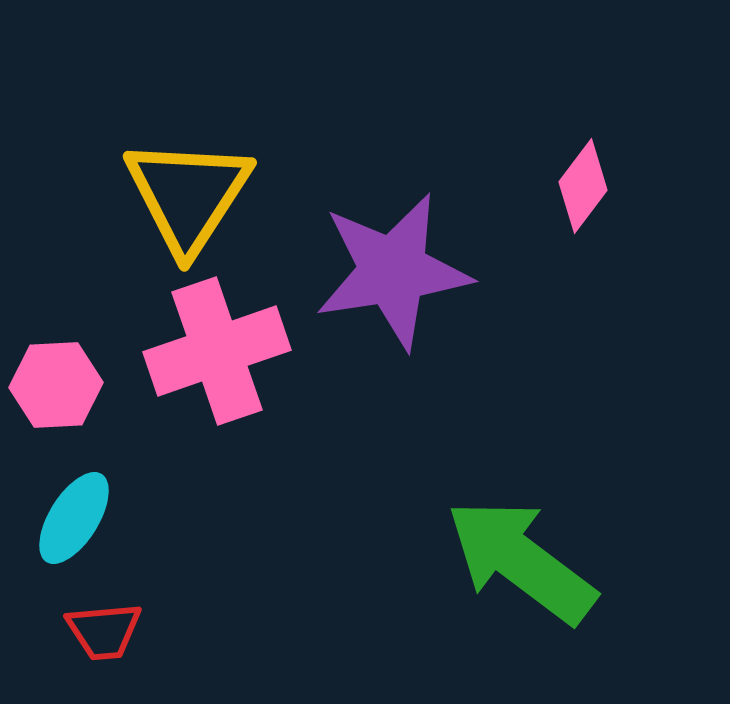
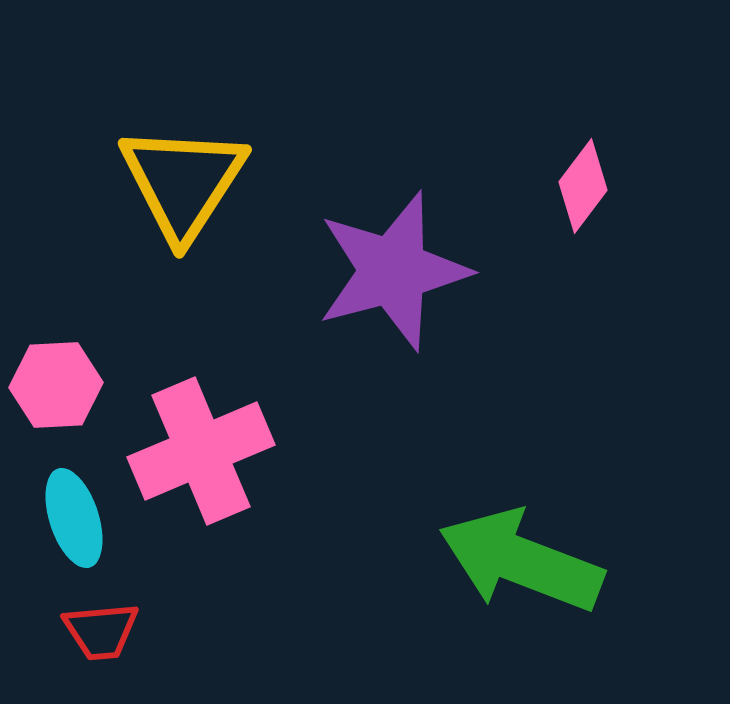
yellow triangle: moved 5 px left, 13 px up
purple star: rotated 6 degrees counterclockwise
pink cross: moved 16 px left, 100 px down; rotated 4 degrees counterclockwise
cyan ellipse: rotated 50 degrees counterclockwise
green arrow: rotated 16 degrees counterclockwise
red trapezoid: moved 3 px left
